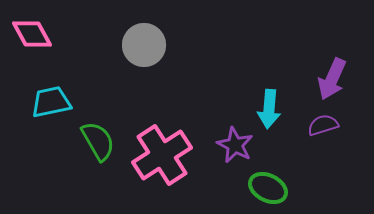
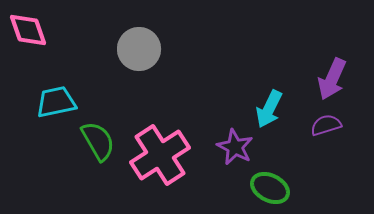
pink diamond: moved 4 px left, 4 px up; rotated 9 degrees clockwise
gray circle: moved 5 px left, 4 px down
cyan trapezoid: moved 5 px right
cyan arrow: rotated 21 degrees clockwise
purple semicircle: moved 3 px right
purple star: moved 2 px down
pink cross: moved 2 px left
green ellipse: moved 2 px right
